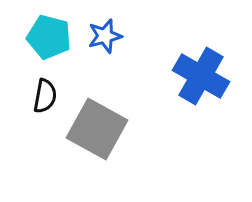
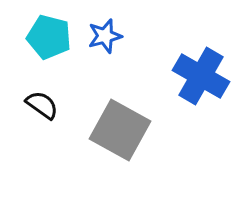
black semicircle: moved 3 px left, 9 px down; rotated 64 degrees counterclockwise
gray square: moved 23 px right, 1 px down
